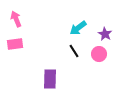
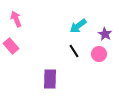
cyan arrow: moved 2 px up
pink rectangle: moved 4 px left, 2 px down; rotated 56 degrees clockwise
